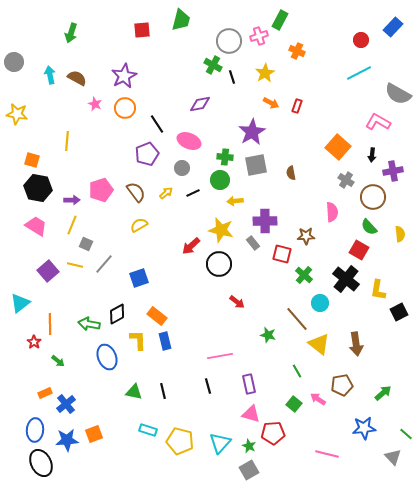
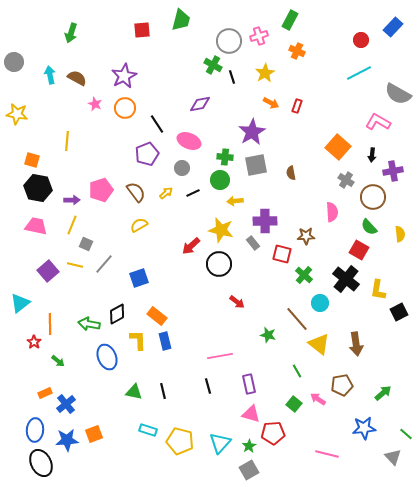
green rectangle at (280, 20): moved 10 px right
pink trapezoid at (36, 226): rotated 20 degrees counterclockwise
green star at (249, 446): rotated 16 degrees clockwise
